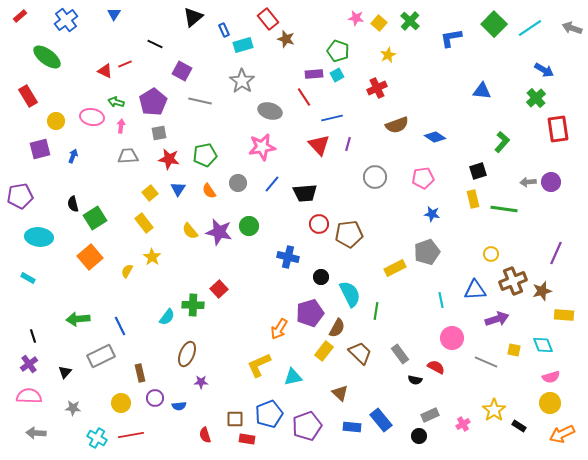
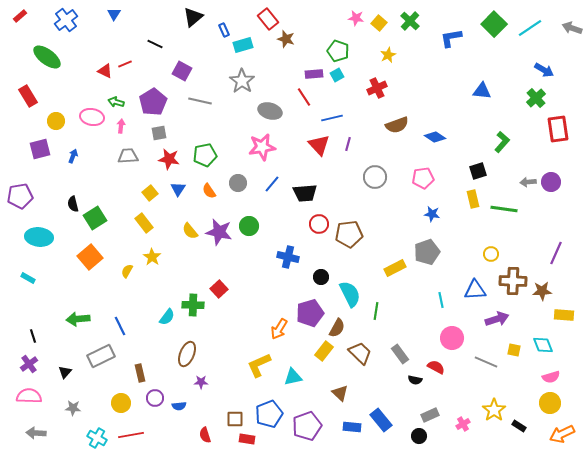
brown cross at (513, 281): rotated 24 degrees clockwise
brown star at (542, 291): rotated 12 degrees clockwise
